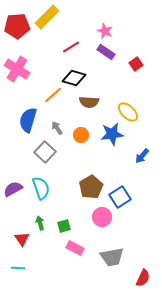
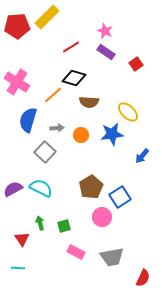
pink cross: moved 13 px down
gray arrow: rotated 120 degrees clockwise
cyan semicircle: rotated 45 degrees counterclockwise
pink rectangle: moved 1 px right, 4 px down
